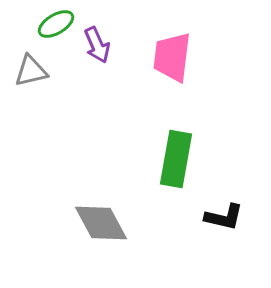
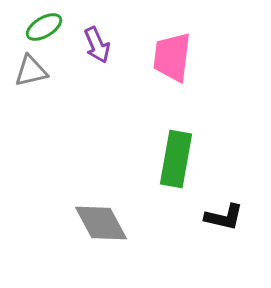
green ellipse: moved 12 px left, 3 px down
